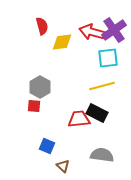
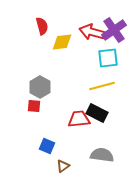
brown triangle: rotated 40 degrees clockwise
